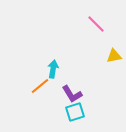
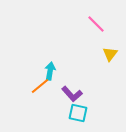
yellow triangle: moved 4 px left, 2 px up; rotated 42 degrees counterclockwise
cyan arrow: moved 3 px left, 2 px down
purple L-shape: rotated 10 degrees counterclockwise
cyan square: moved 3 px right, 1 px down; rotated 30 degrees clockwise
